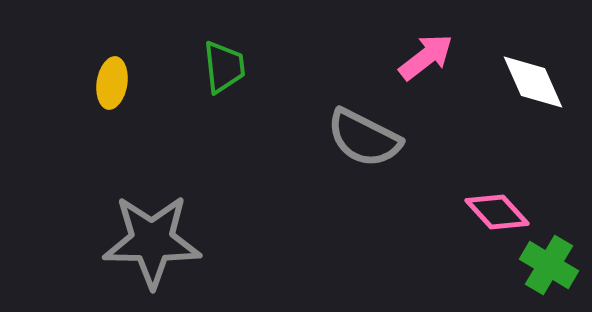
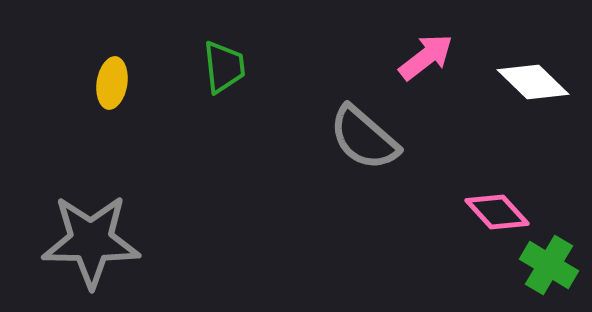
white diamond: rotated 22 degrees counterclockwise
gray semicircle: rotated 14 degrees clockwise
gray star: moved 61 px left
